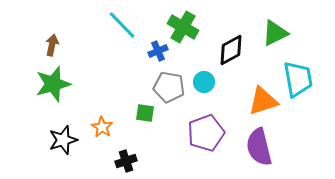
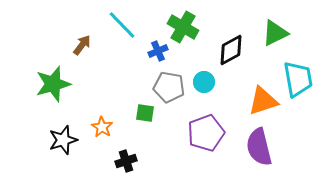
brown arrow: moved 30 px right; rotated 25 degrees clockwise
